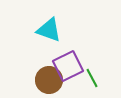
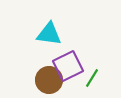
cyan triangle: moved 4 px down; rotated 12 degrees counterclockwise
green line: rotated 60 degrees clockwise
